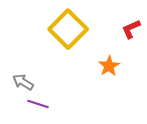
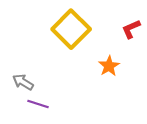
yellow square: moved 3 px right
